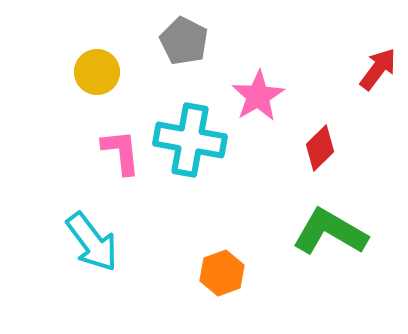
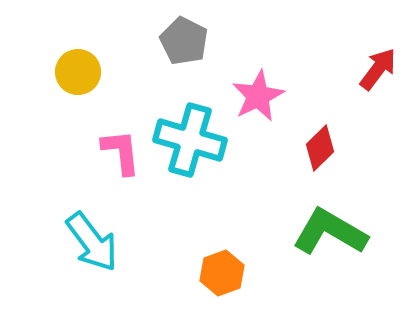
yellow circle: moved 19 px left
pink star: rotated 4 degrees clockwise
cyan cross: rotated 6 degrees clockwise
